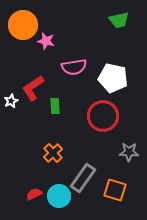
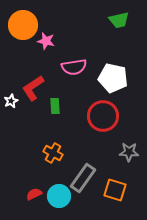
orange cross: rotated 18 degrees counterclockwise
